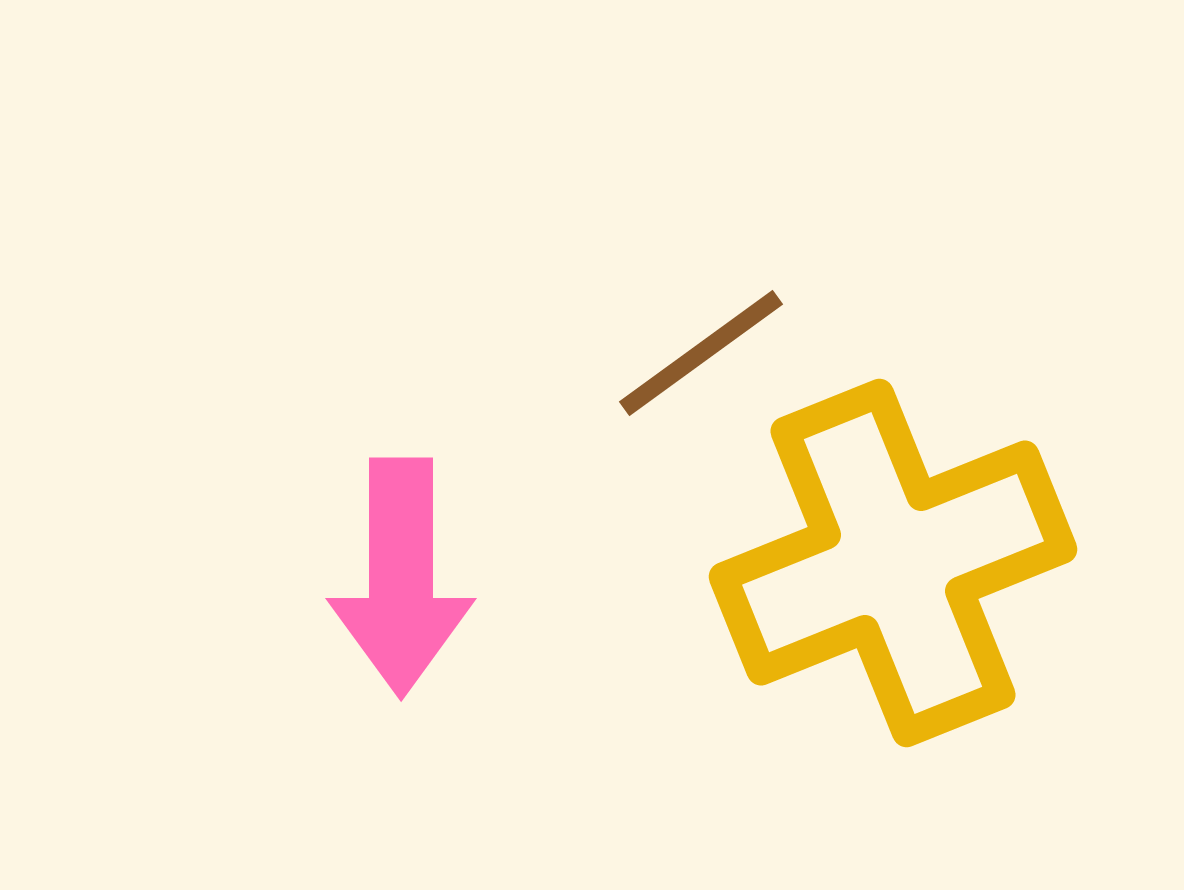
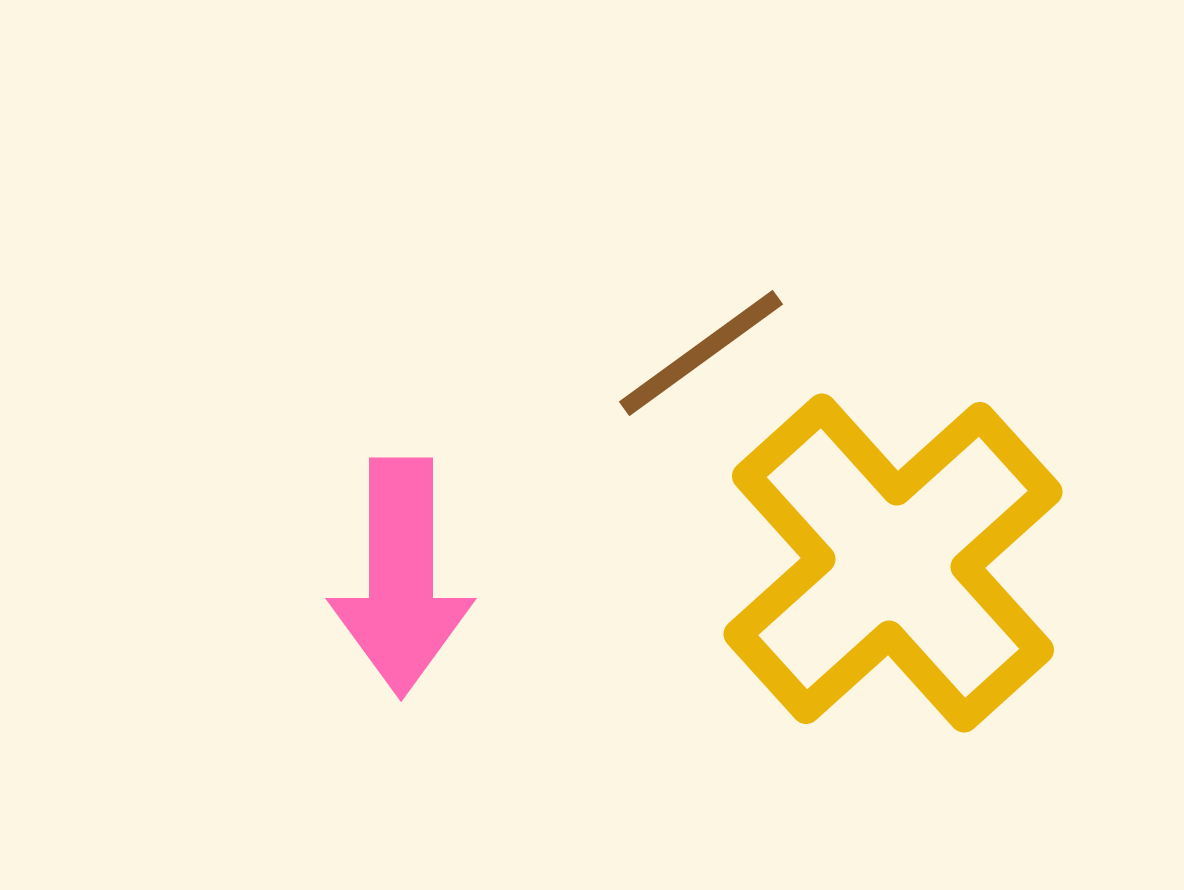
yellow cross: rotated 20 degrees counterclockwise
